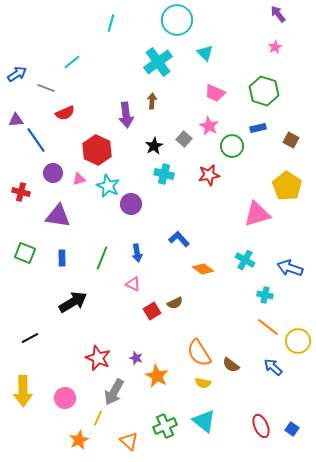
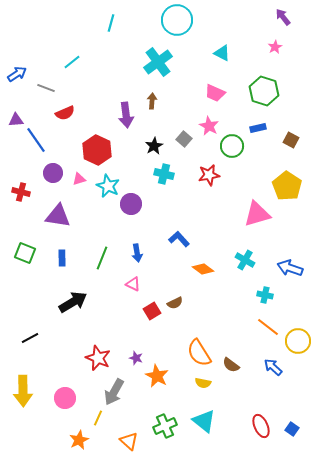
purple arrow at (278, 14): moved 5 px right, 3 px down
cyan triangle at (205, 53): moved 17 px right; rotated 18 degrees counterclockwise
